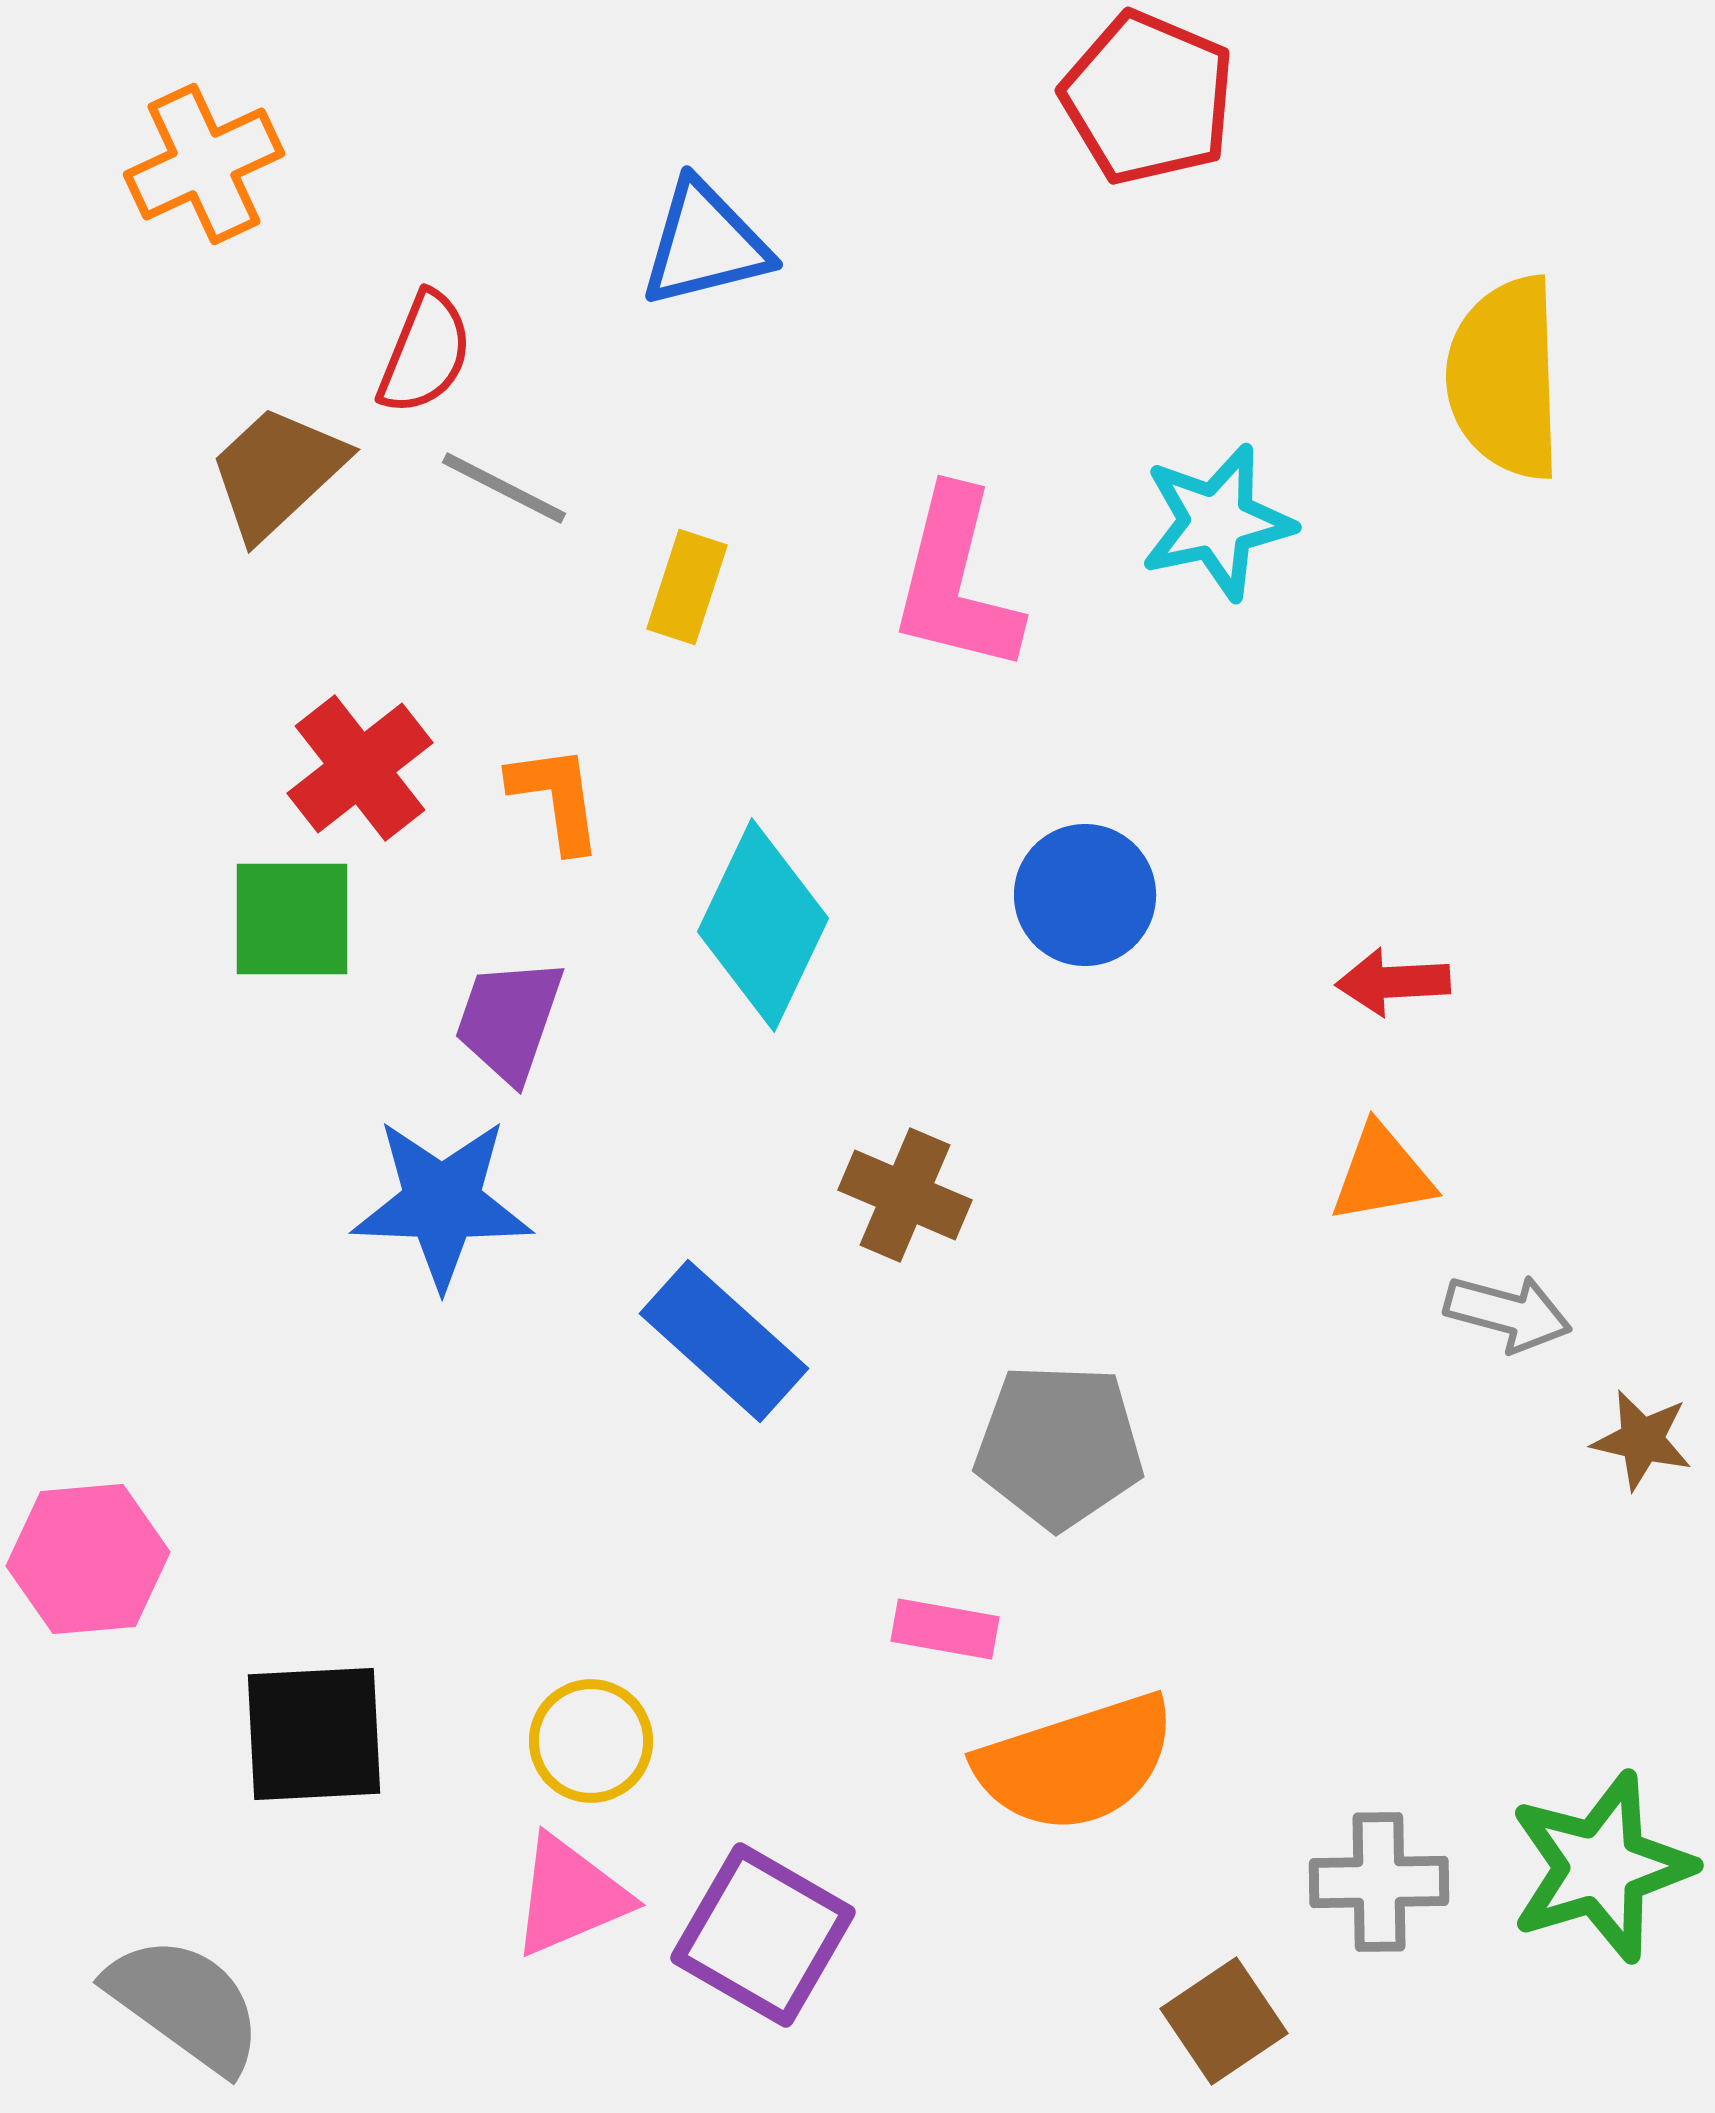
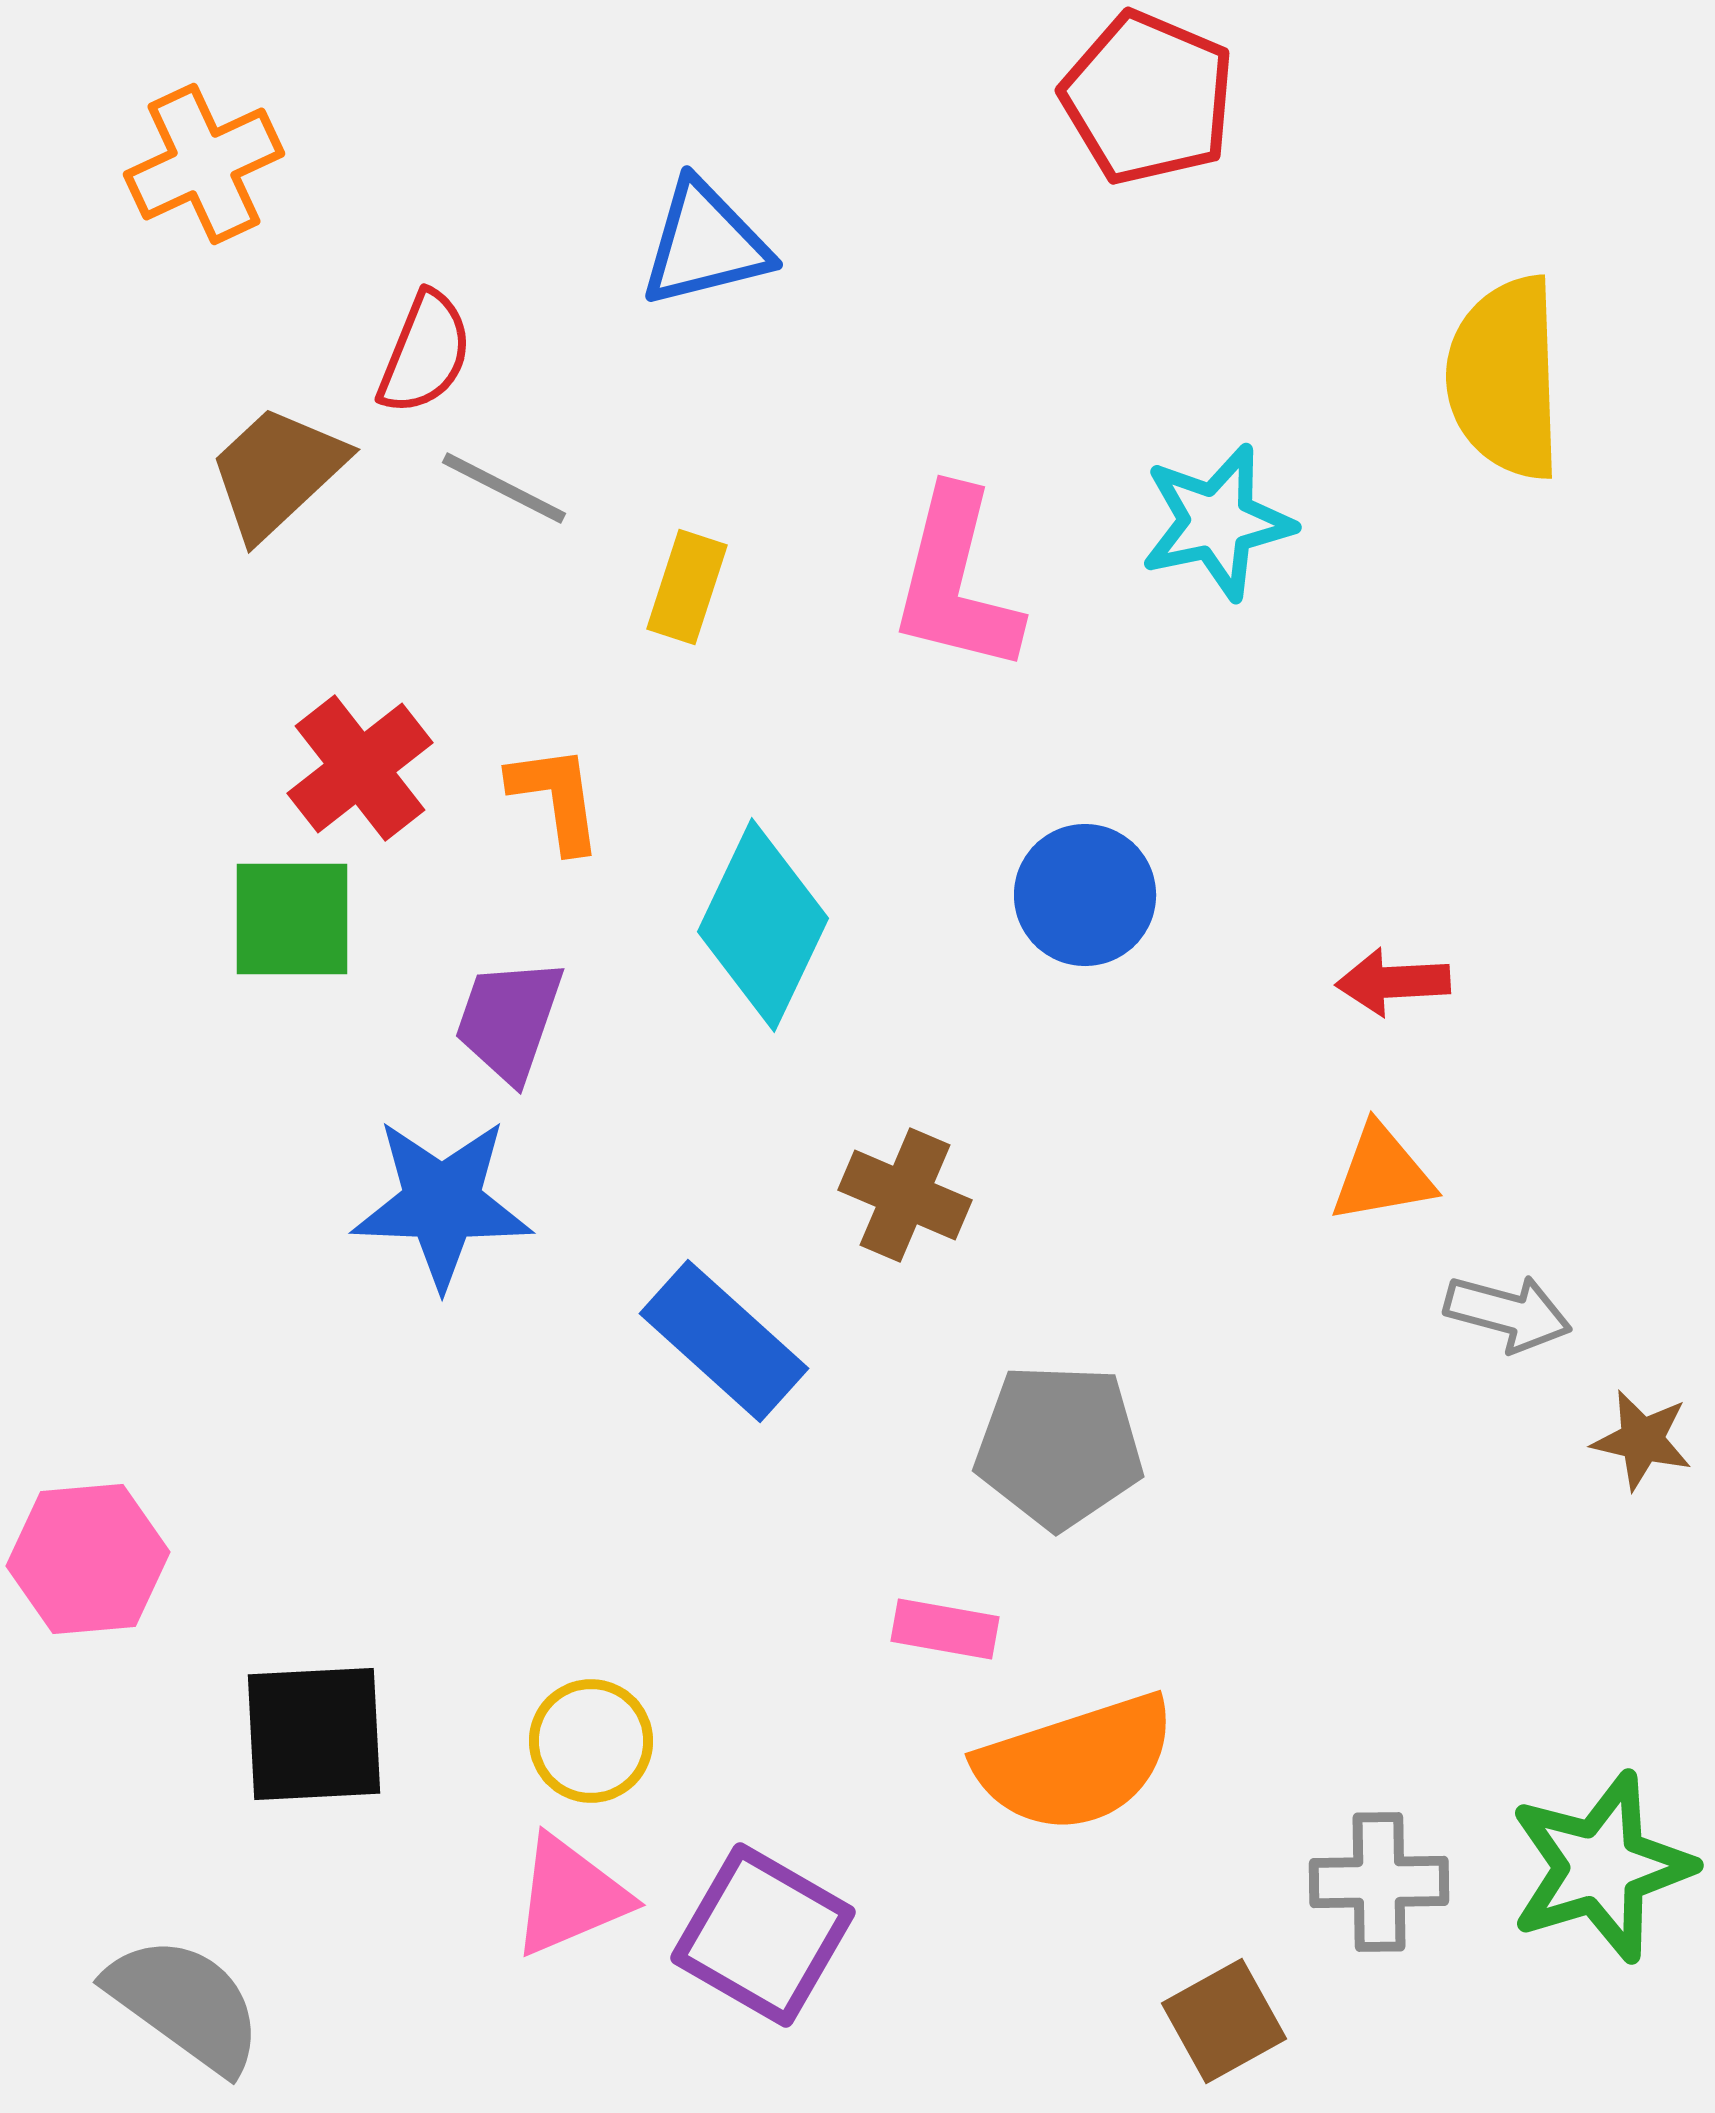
brown square: rotated 5 degrees clockwise
